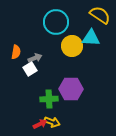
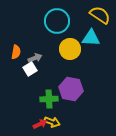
cyan circle: moved 1 px right, 1 px up
yellow circle: moved 2 px left, 3 px down
purple hexagon: rotated 10 degrees clockwise
